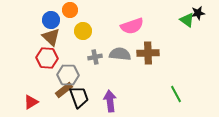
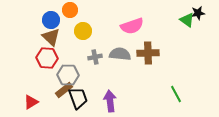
black trapezoid: moved 1 px left, 1 px down
